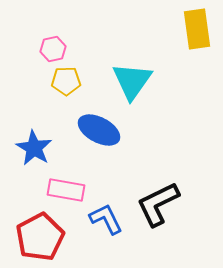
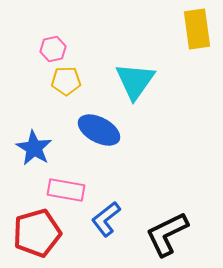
cyan triangle: moved 3 px right
black L-shape: moved 9 px right, 30 px down
blue L-shape: rotated 102 degrees counterclockwise
red pentagon: moved 3 px left, 4 px up; rotated 12 degrees clockwise
